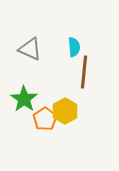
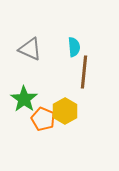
orange pentagon: moved 2 px left; rotated 15 degrees counterclockwise
